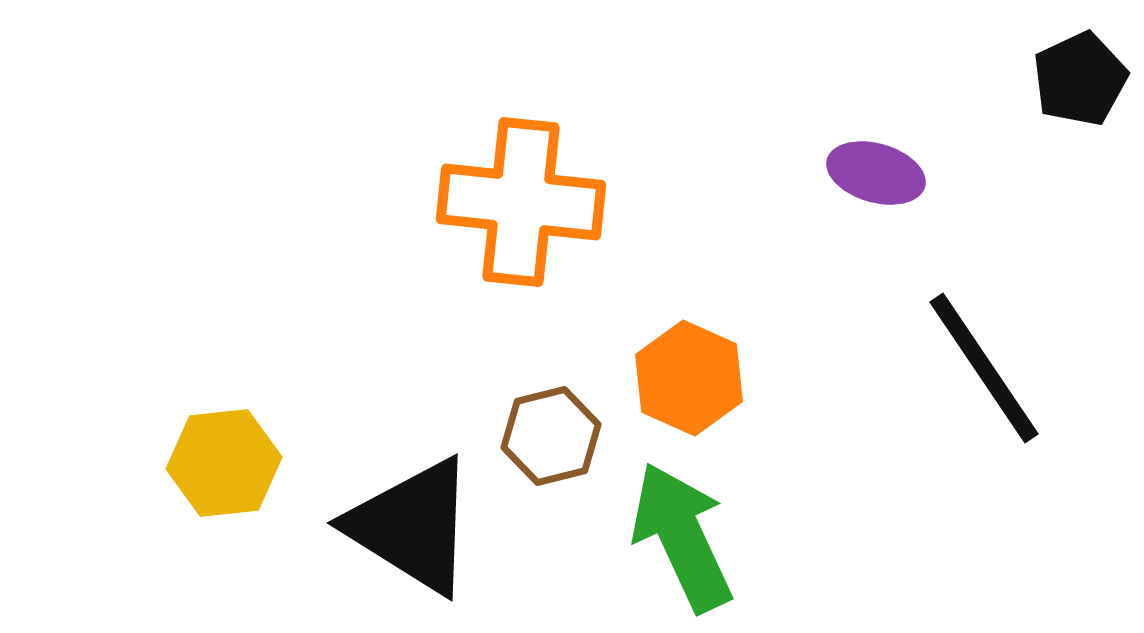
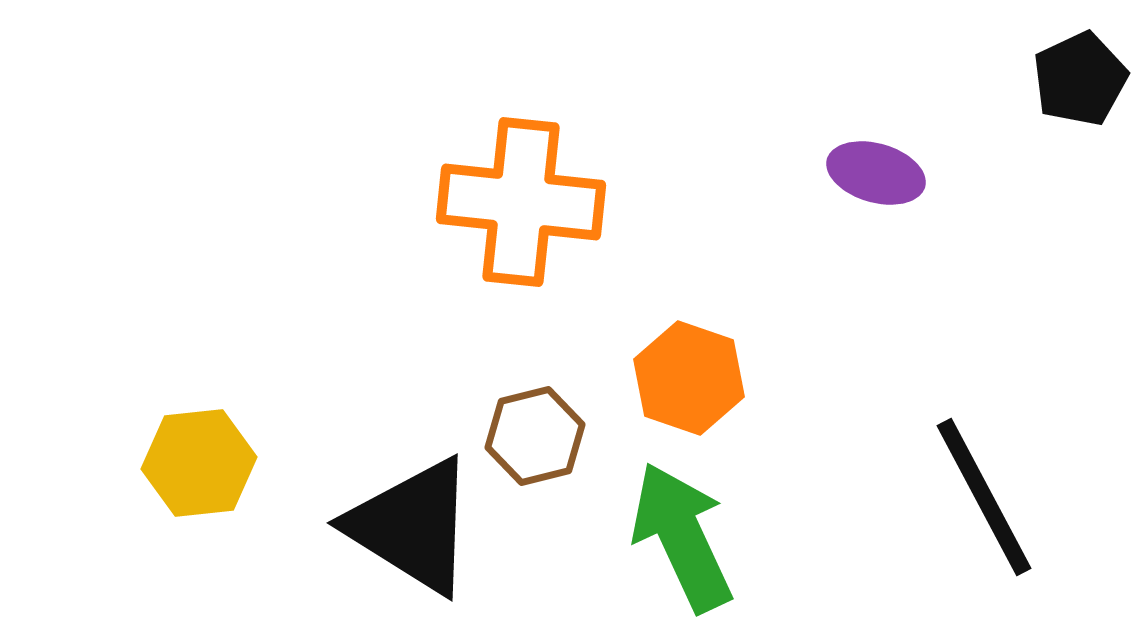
black line: moved 129 px down; rotated 6 degrees clockwise
orange hexagon: rotated 5 degrees counterclockwise
brown hexagon: moved 16 px left
yellow hexagon: moved 25 px left
